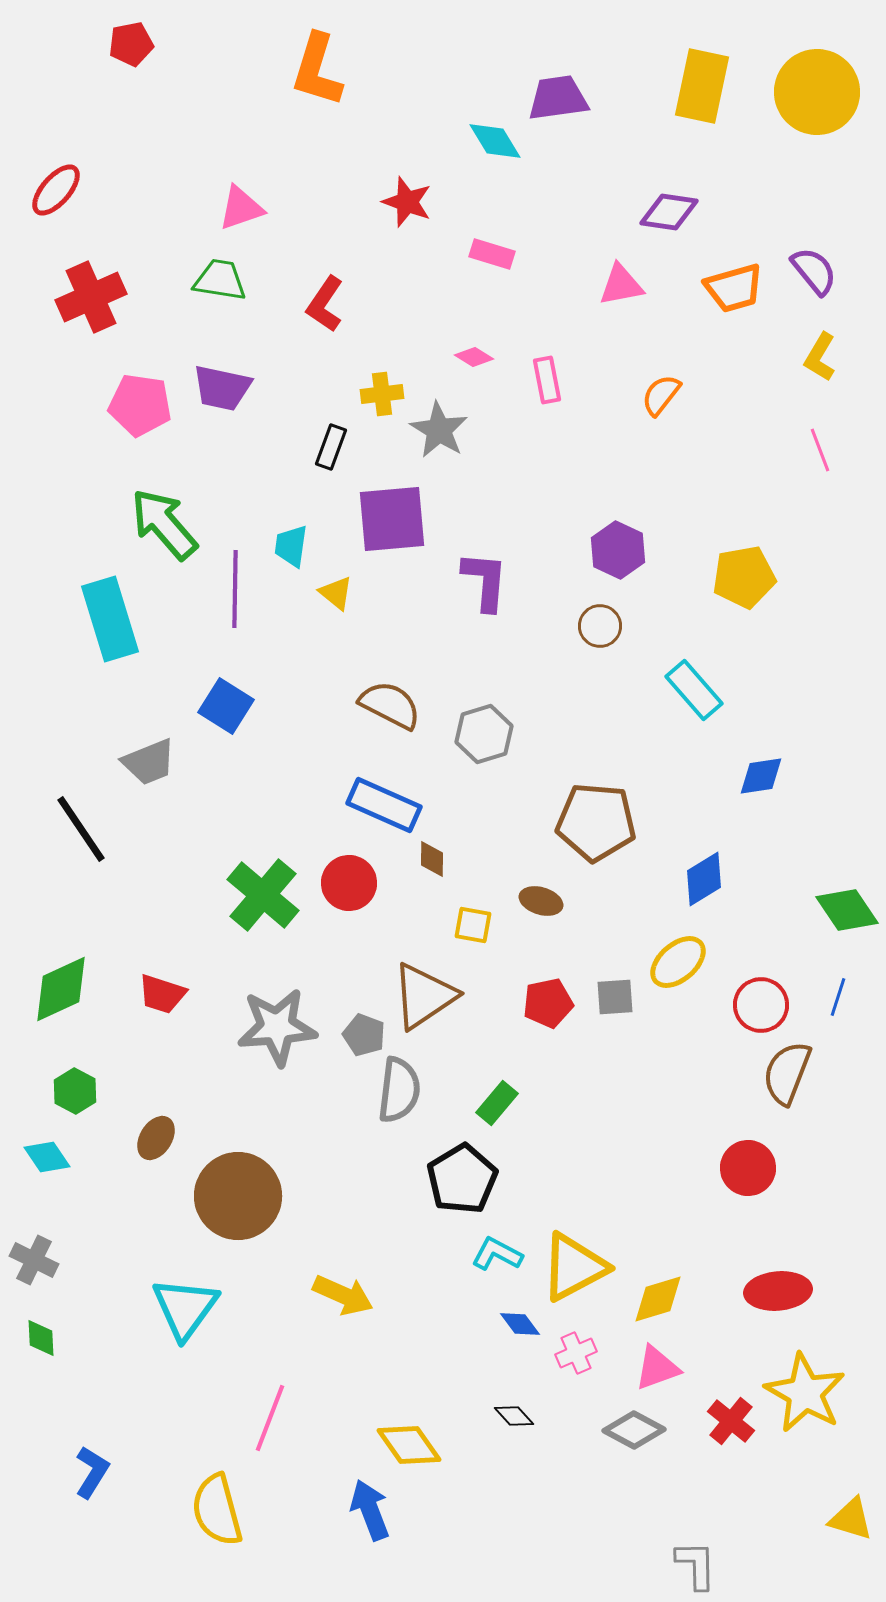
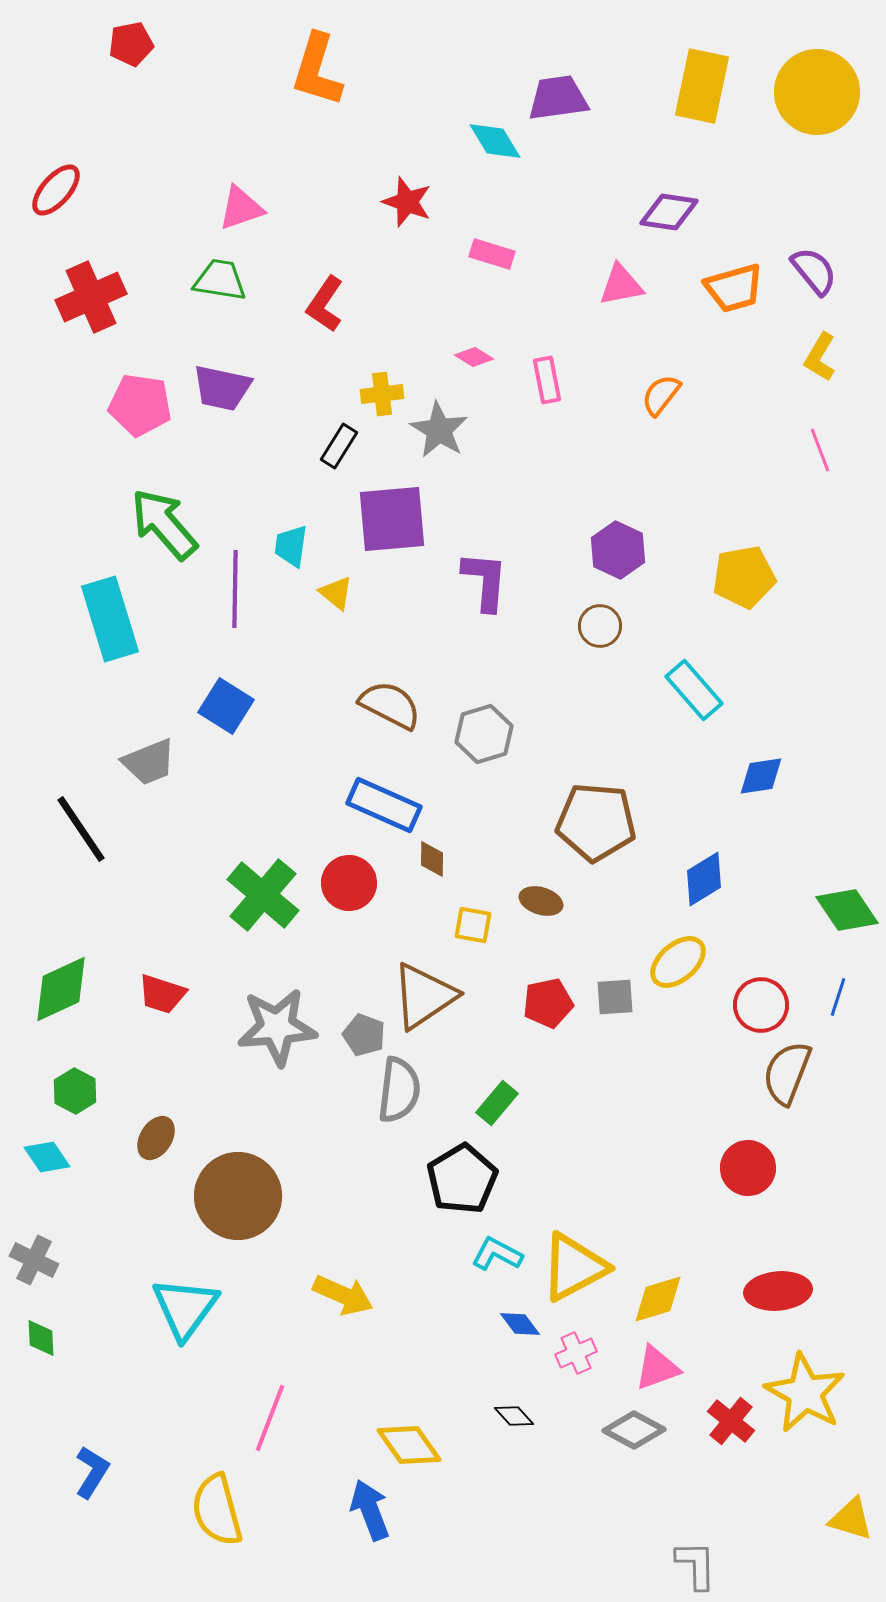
black rectangle at (331, 447): moved 8 px right, 1 px up; rotated 12 degrees clockwise
